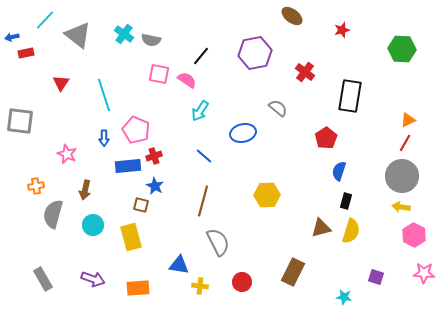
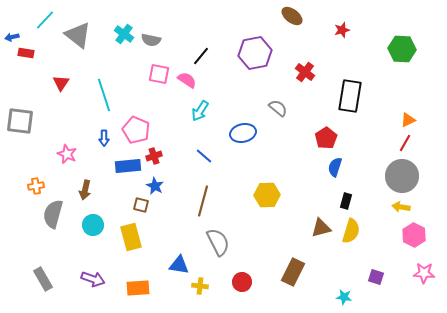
red rectangle at (26, 53): rotated 21 degrees clockwise
blue semicircle at (339, 171): moved 4 px left, 4 px up
